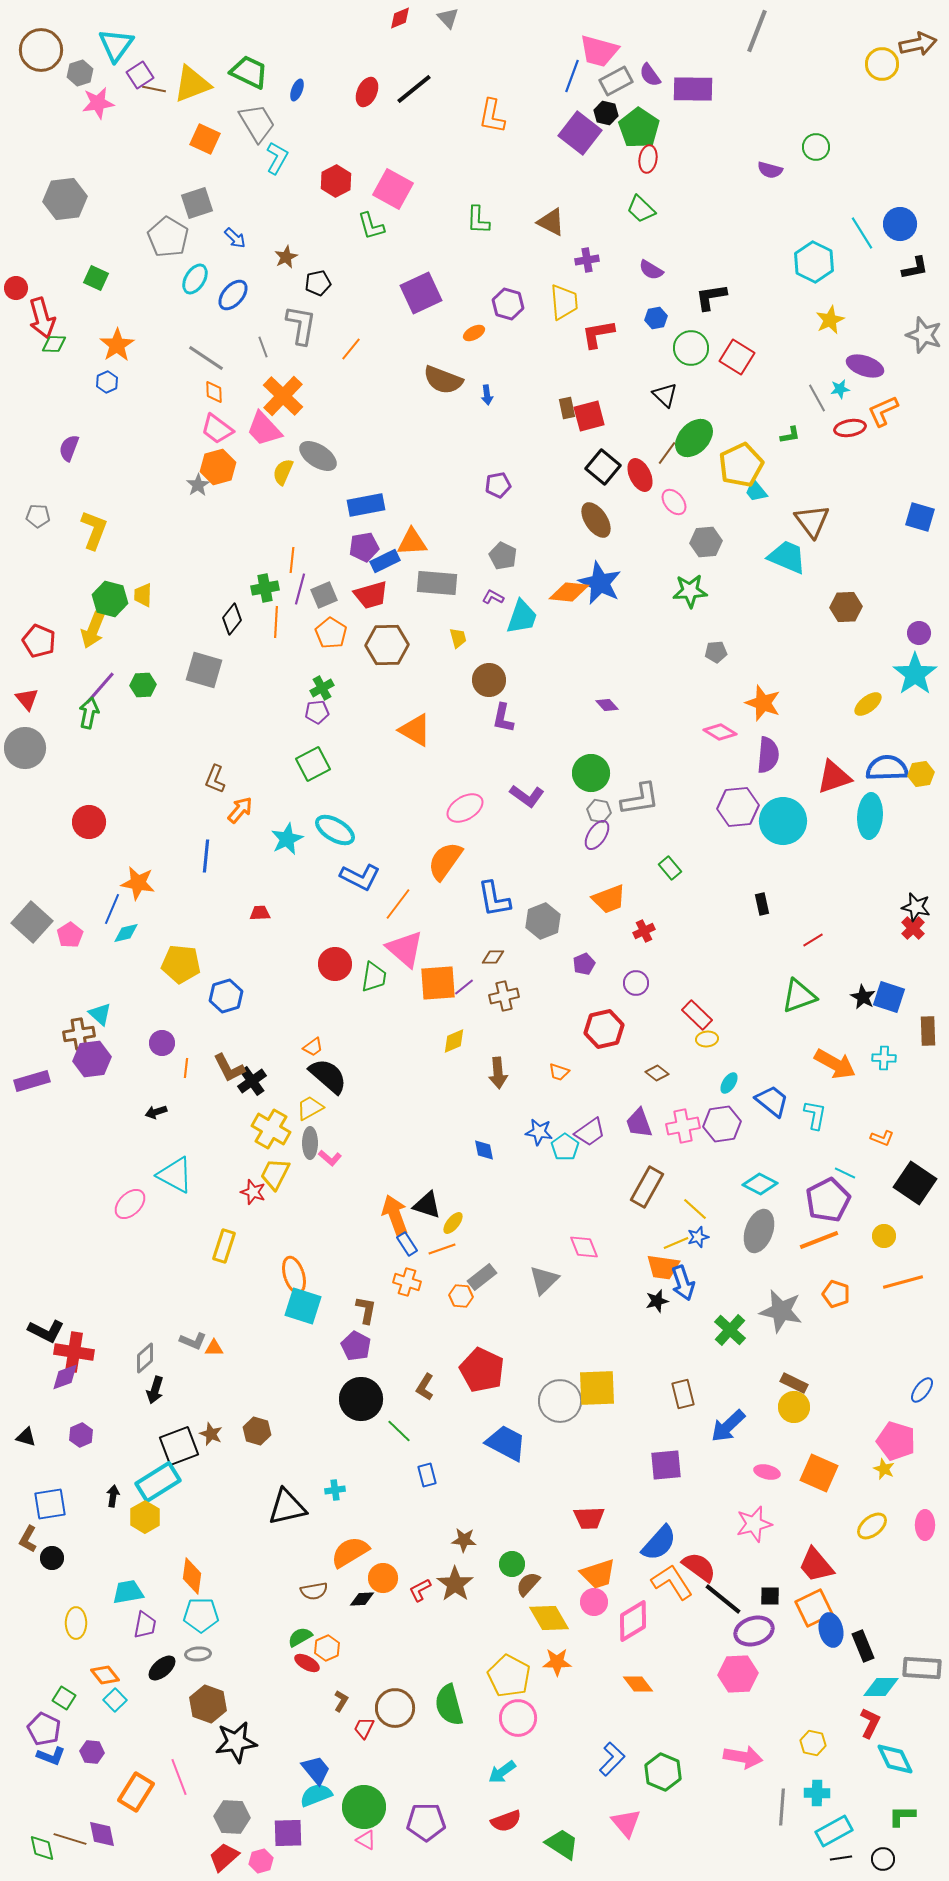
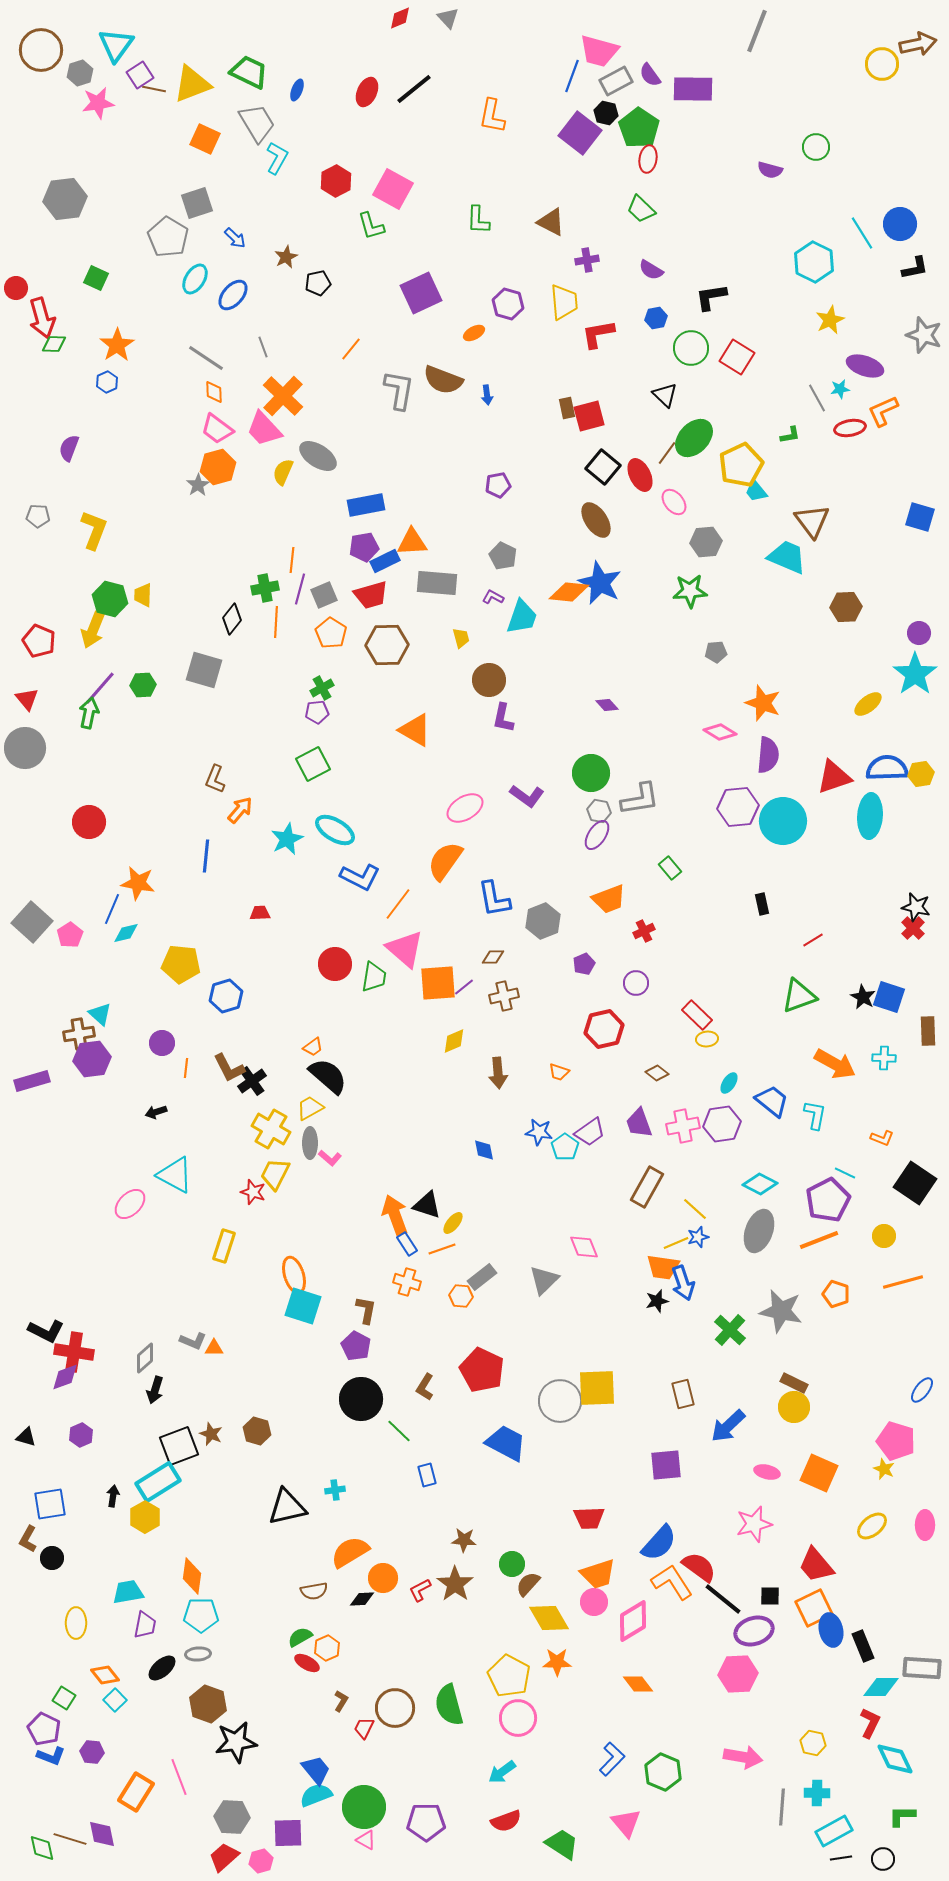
gray L-shape at (301, 325): moved 98 px right, 65 px down
yellow trapezoid at (458, 638): moved 3 px right
